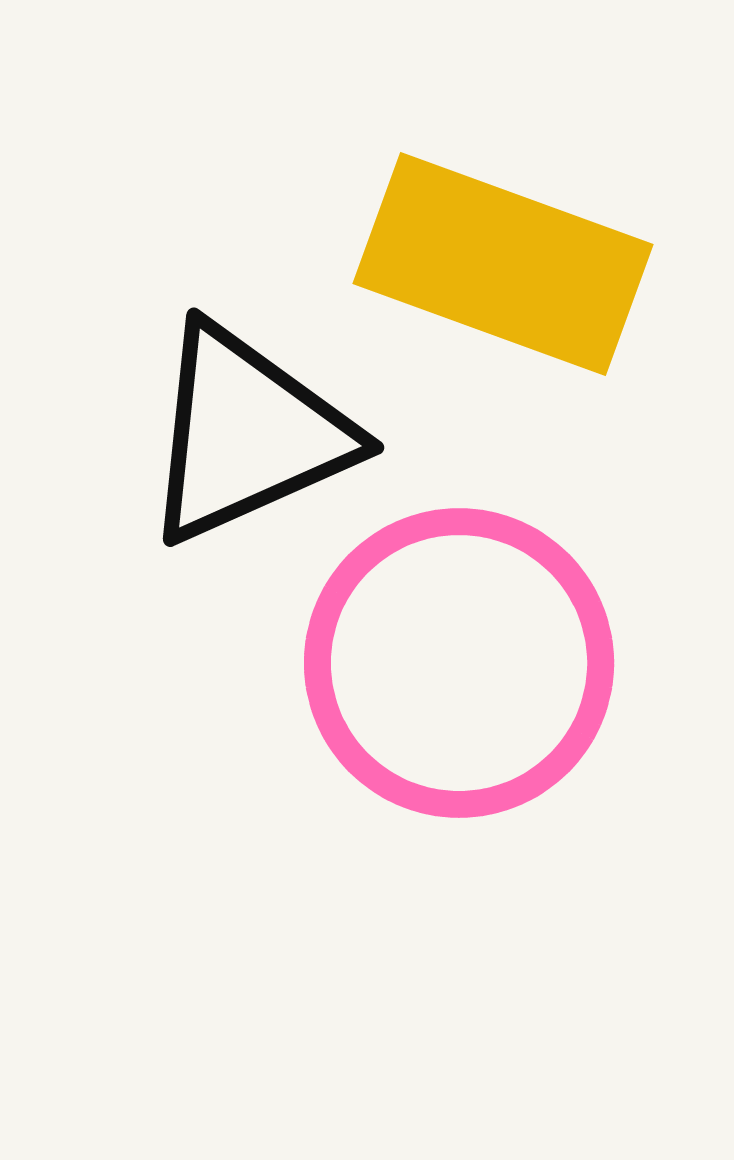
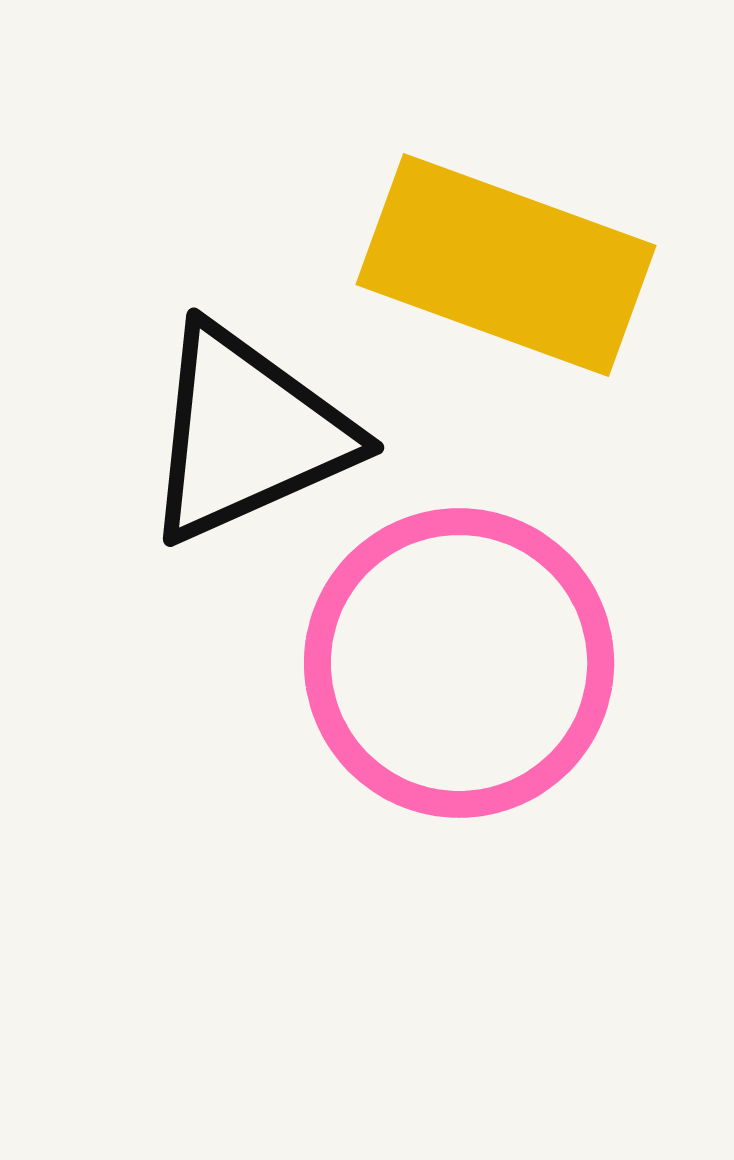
yellow rectangle: moved 3 px right, 1 px down
